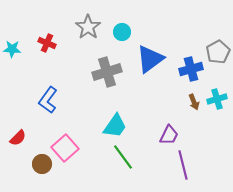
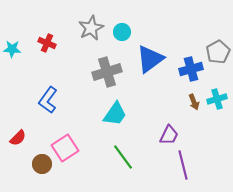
gray star: moved 3 px right, 1 px down; rotated 10 degrees clockwise
cyan trapezoid: moved 12 px up
pink square: rotated 8 degrees clockwise
